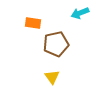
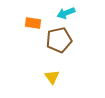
cyan arrow: moved 14 px left
brown pentagon: moved 3 px right, 4 px up
